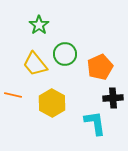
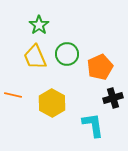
green circle: moved 2 px right
yellow trapezoid: moved 7 px up; rotated 16 degrees clockwise
black cross: rotated 12 degrees counterclockwise
cyan L-shape: moved 2 px left, 2 px down
